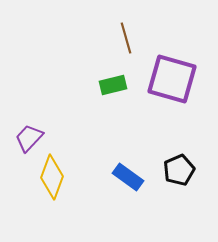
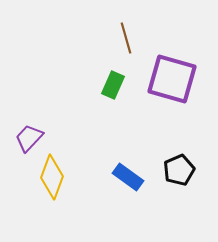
green rectangle: rotated 52 degrees counterclockwise
